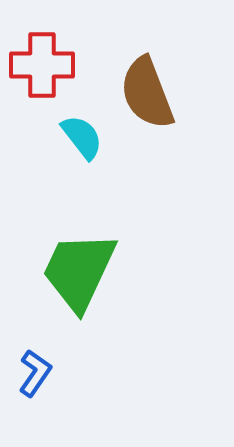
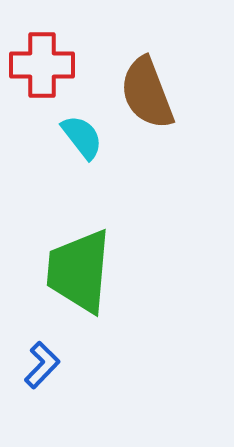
green trapezoid: rotated 20 degrees counterclockwise
blue L-shape: moved 7 px right, 8 px up; rotated 9 degrees clockwise
